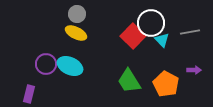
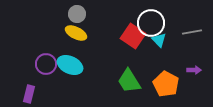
gray line: moved 2 px right
red square: rotated 10 degrees counterclockwise
cyan triangle: moved 3 px left
cyan ellipse: moved 1 px up
